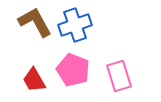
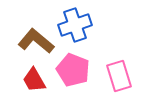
brown L-shape: moved 1 px right, 19 px down; rotated 21 degrees counterclockwise
